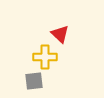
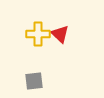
yellow cross: moved 7 px left, 23 px up
